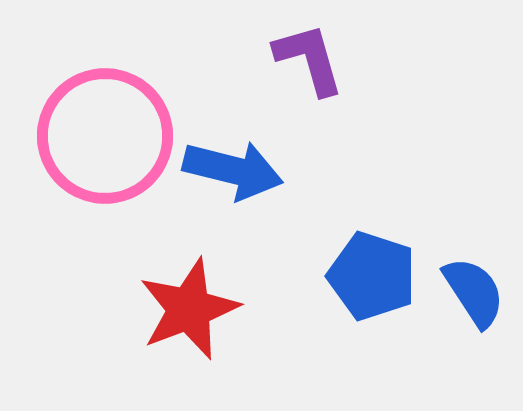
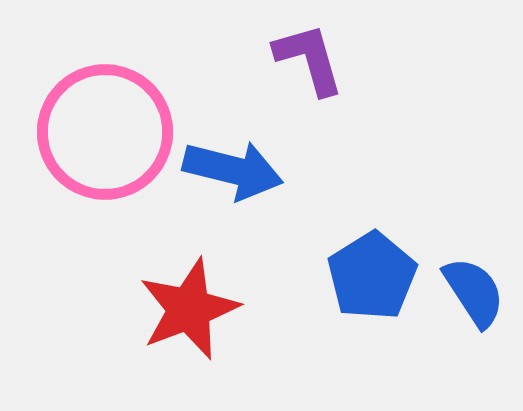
pink circle: moved 4 px up
blue pentagon: rotated 22 degrees clockwise
